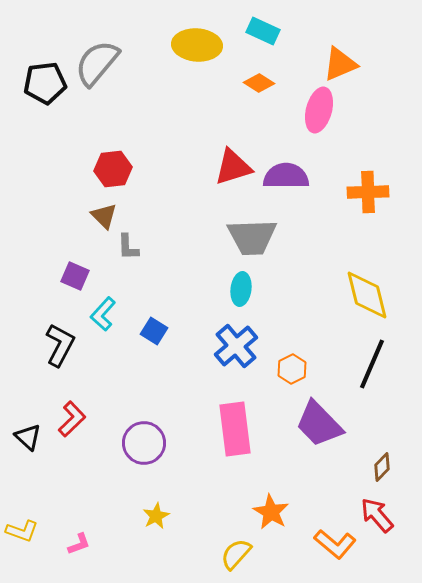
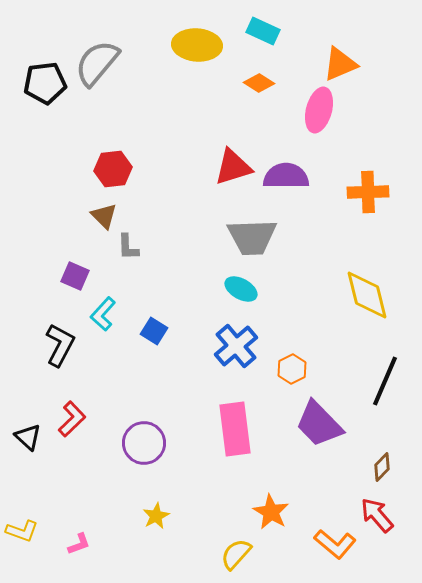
cyan ellipse: rotated 68 degrees counterclockwise
black line: moved 13 px right, 17 px down
